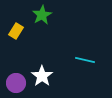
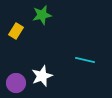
green star: rotated 18 degrees clockwise
white star: rotated 15 degrees clockwise
